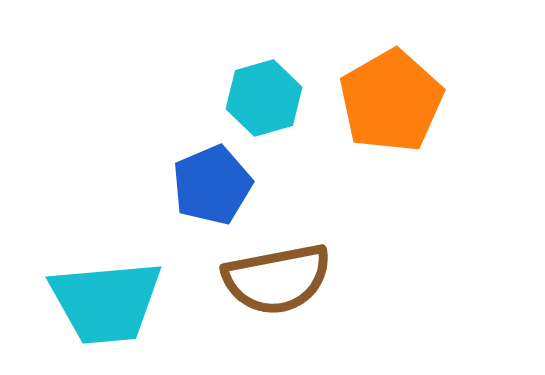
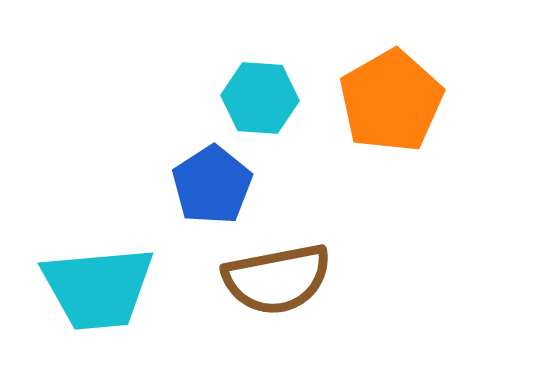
cyan hexagon: moved 4 px left; rotated 20 degrees clockwise
blue pentagon: rotated 10 degrees counterclockwise
cyan trapezoid: moved 8 px left, 14 px up
